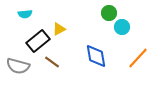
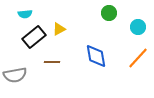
cyan circle: moved 16 px right
black rectangle: moved 4 px left, 4 px up
brown line: rotated 35 degrees counterclockwise
gray semicircle: moved 3 px left, 9 px down; rotated 25 degrees counterclockwise
